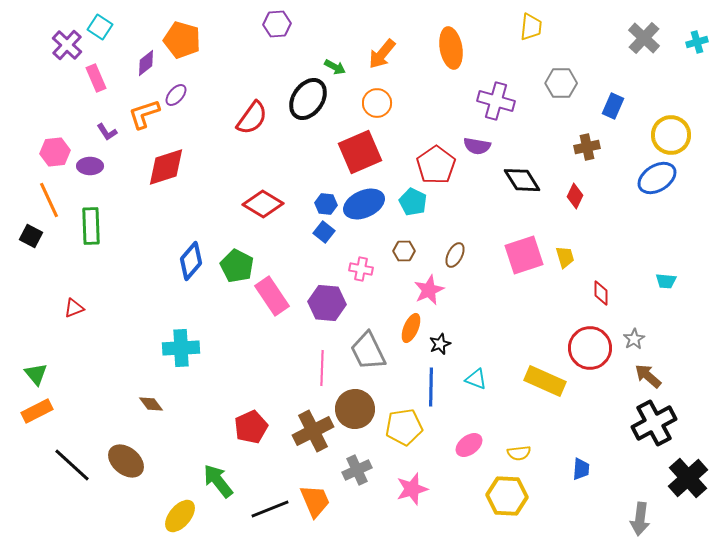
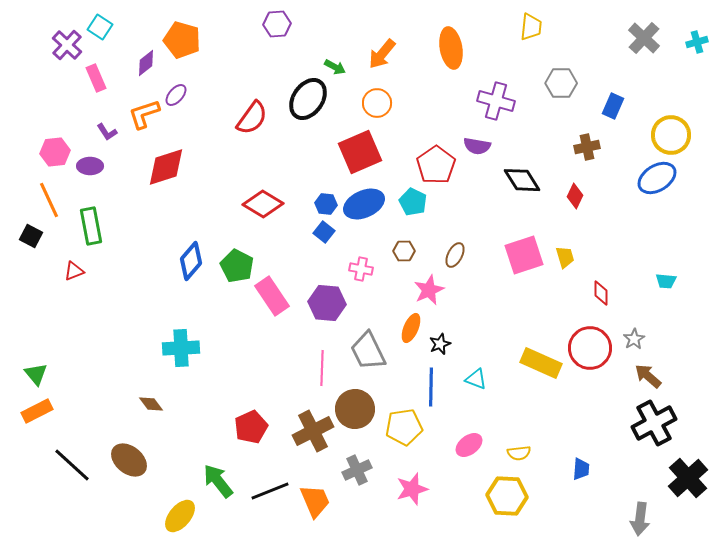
green rectangle at (91, 226): rotated 9 degrees counterclockwise
red triangle at (74, 308): moved 37 px up
yellow rectangle at (545, 381): moved 4 px left, 18 px up
brown ellipse at (126, 461): moved 3 px right, 1 px up
black line at (270, 509): moved 18 px up
